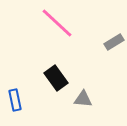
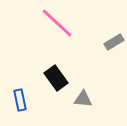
blue rectangle: moved 5 px right
